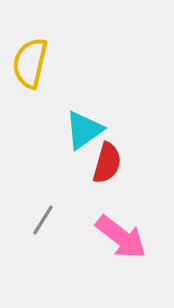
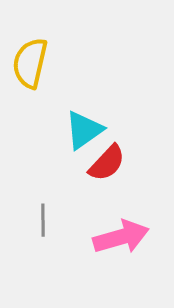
red semicircle: rotated 27 degrees clockwise
gray line: rotated 32 degrees counterclockwise
pink arrow: rotated 54 degrees counterclockwise
